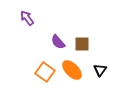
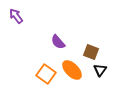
purple arrow: moved 11 px left, 2 px up
brown square: moved 9 px right, 8 px down; rotated 21 degrees clockwise
orange square: moved 1 px right, 2 px down
